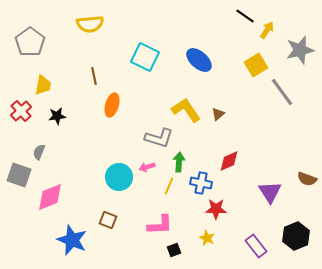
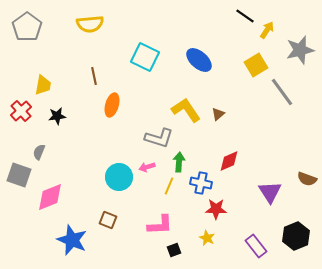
gray pentagon: moved 3 px left, 15 px up
